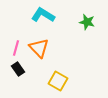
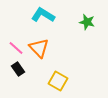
pink line: rotated 63 degrees counterclockwise
